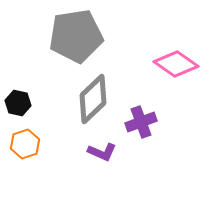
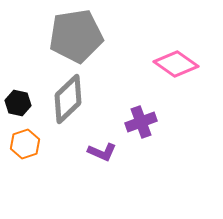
gray diamond: moved 25 px left
